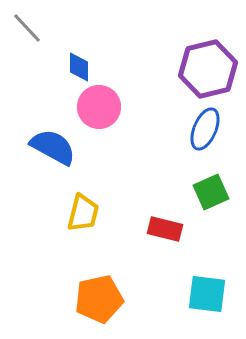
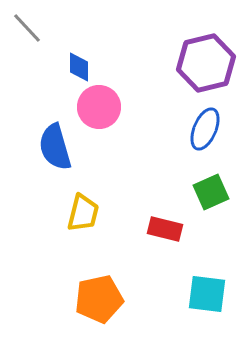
purple hexagon: moved 2 px left, 6 px up
blue semicircle: moved 2 px right; rotated 135 degrees counterclockwise
